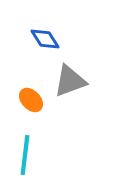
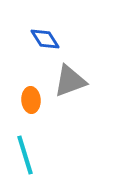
orange ellipse: rotated 40 degrees clockwise
cyan line: rotated 24 degrees counterclockwise
